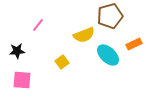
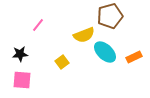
orange rectangle: moved 13 px down
black star: moved 3 px right, 3 px down
cyan ellipse: moved 3 px left, 3 px up
